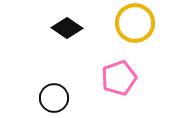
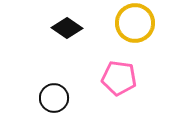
pink pentagon: rotated 28 degrees clockwise
